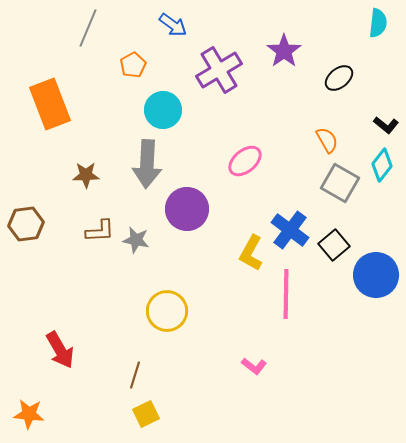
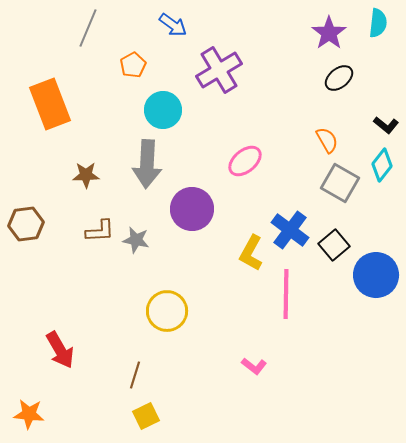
purple star: moved 45 px right, 18 px up
purple circle: moved 5 px right
yellow square: moved 2 px down
